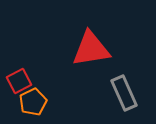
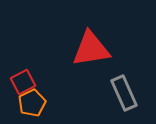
red square: moved 4 px right, 1 px down
orange pentagon: moved 1 px left, 1 px down
